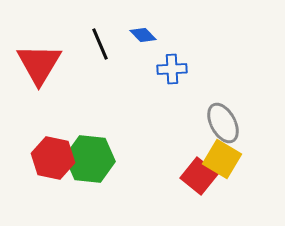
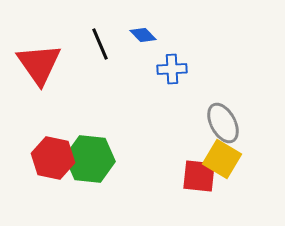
red triangle: rotated 6 degrees counterclockwise
red square: rotated 33 degrees counterclockwise
